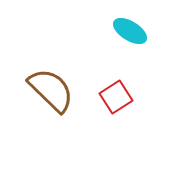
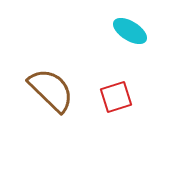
red square: rotated 16 degrees clockwise
